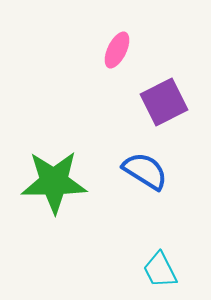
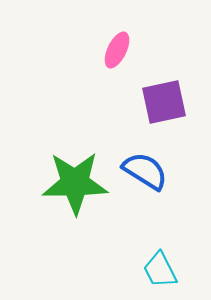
purple square: rotated 15 degrees clockwise
green star: moved 21 px right, 1 px down
